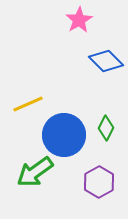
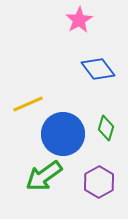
blue diamond: moved 8 px left, 8 px down; rotated 8 degrees clockwise
green diamond: rotated 10 degrees counterclockwise
blue circle: moved 1 px left, 1 px up
green arrow: moved 9 px right, 4 px down
